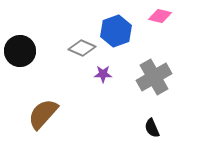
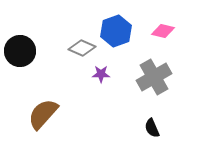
pink diamond: moved 3 px right, 15 px down
purple star: moved 2 px left
